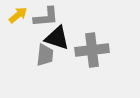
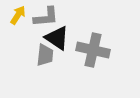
yellow arrow: rotated 18 degrees counterclockwise
black triangle: rotated 16 degrees clockwise
gray cross: moved 1 px right; rotated 20 degrees clockwise
